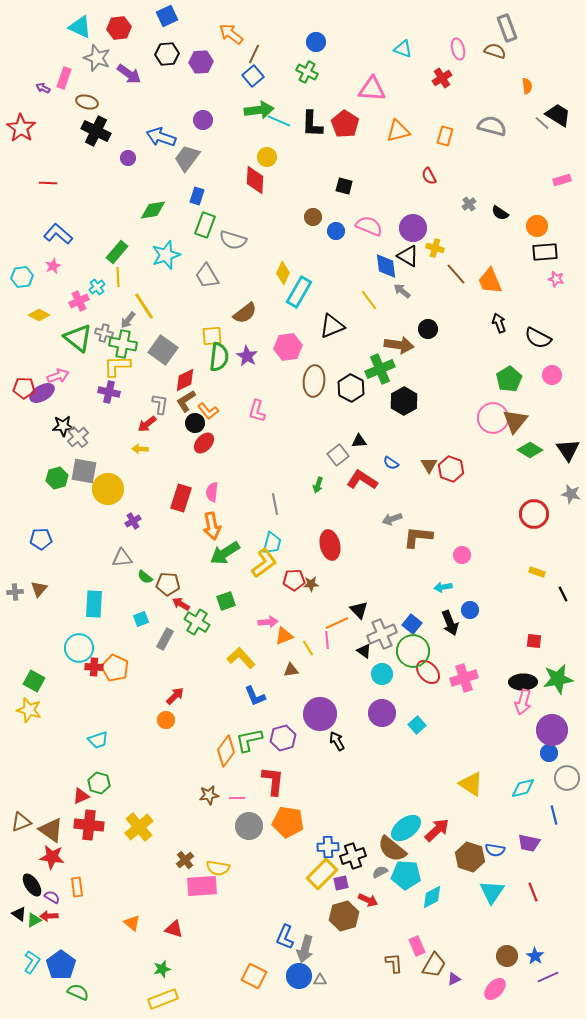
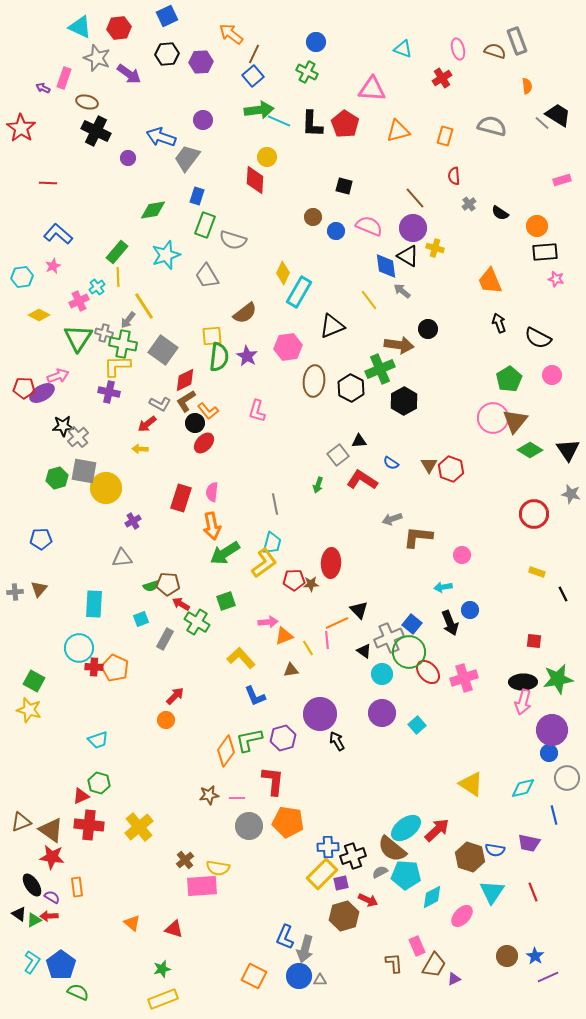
gray rectangle at (507, 28): moved 10 px right, 13 px down
red semicircle at (429, 176): moved 25 px right; rotated 24 degrees clockwise
brown line at (456, 274): moved 41 px left, 76 px up
green triangle at (78, 338): rotated 24 degrees clockwise
gray L-shape at (160, 404): rotated 110 degrees clockwise
yellow circle at (108, 489): moved 2 px left, 1 px up
red ellipse at (330, 545): moved 1 px right, 18 px down; rotated 16 degrees clockwise
green semicircle at (145, 577): moved 6 px right, 9 px down; rotated 56 degrees counterclockwise
gray cross at (382, 634): moved 7 px right, 4 px down
green circle at (413, 651): moved 4 px left, 1 px down
pink ellipse at (495, 989): moved 33 px left, 73 px up
